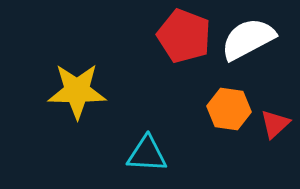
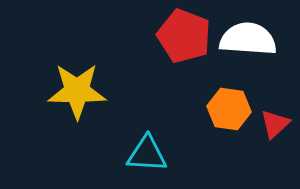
white semicircle: rotated 32 degrees clockwise
